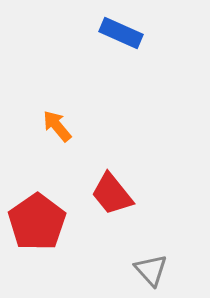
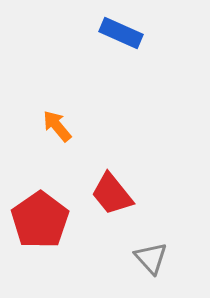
red pentagon: moved 3 px right, 2 px up
gray triangle: moved 12 px up
